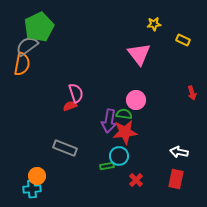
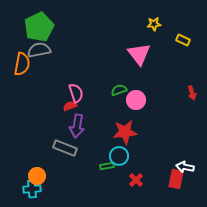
gray semicircle: moved 12 px right, 4 px down; rotated 25 degrees clockwise
green semicircle: moved 5 px left, 24 px up; rotated 28 degrees counterclockwise
purple arrow: moved 32 px left, 5 px down
white arrow: moved 6 px right, 15 px down
